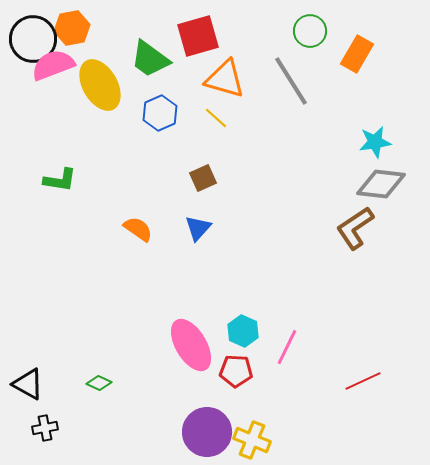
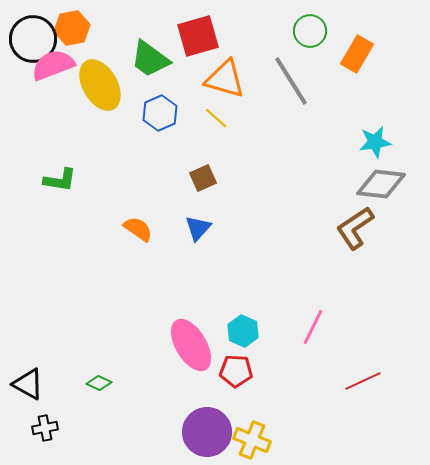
pink line: moved 26 px right, 20 px up
